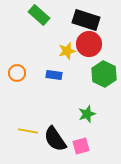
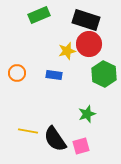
green rectangle: rotated 65 degrees counterclockwise
